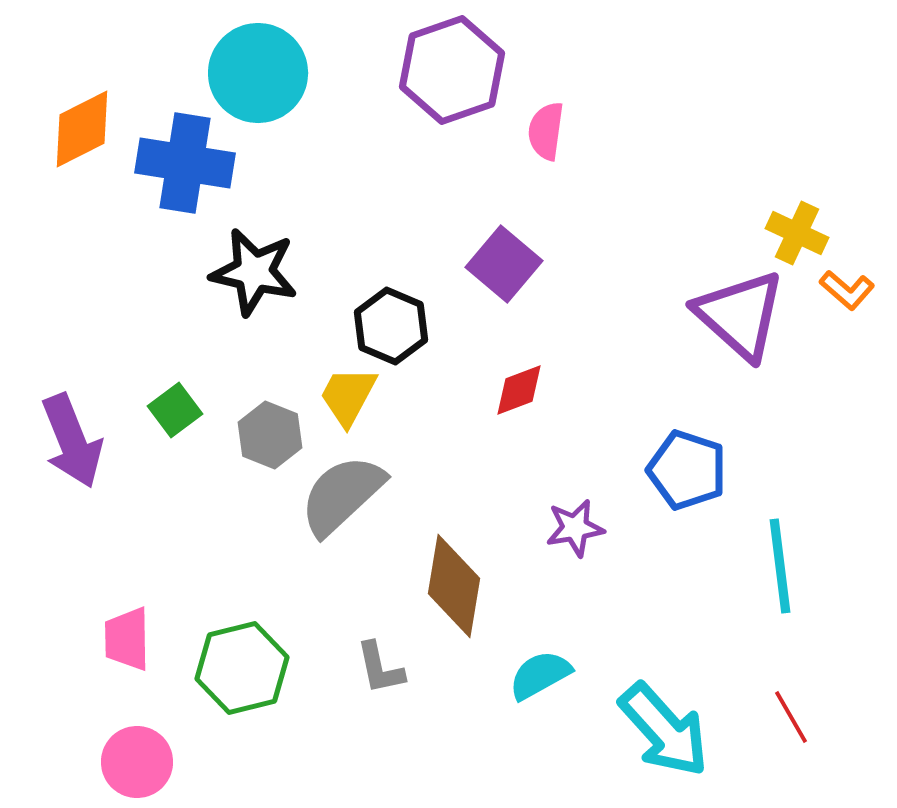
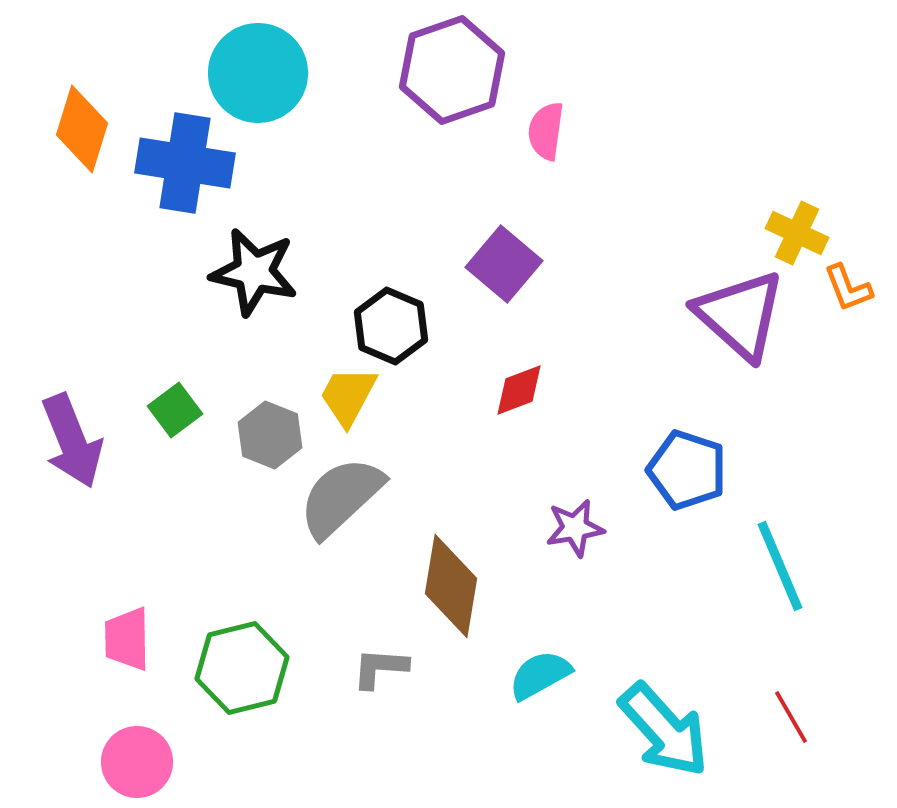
orange diamond: rotated 46 degrees counterclockwise
orange L-shape: moved 1 px right, 2 px up; rotated 28 degrees clockwise
gray semicircle: moved 1 px left, 2 px down
cyan line: rotated 16 degrees counterclockwise
brown diamond: moved 3 px left
gray L-shape: rotated 106 degrees clockwise
